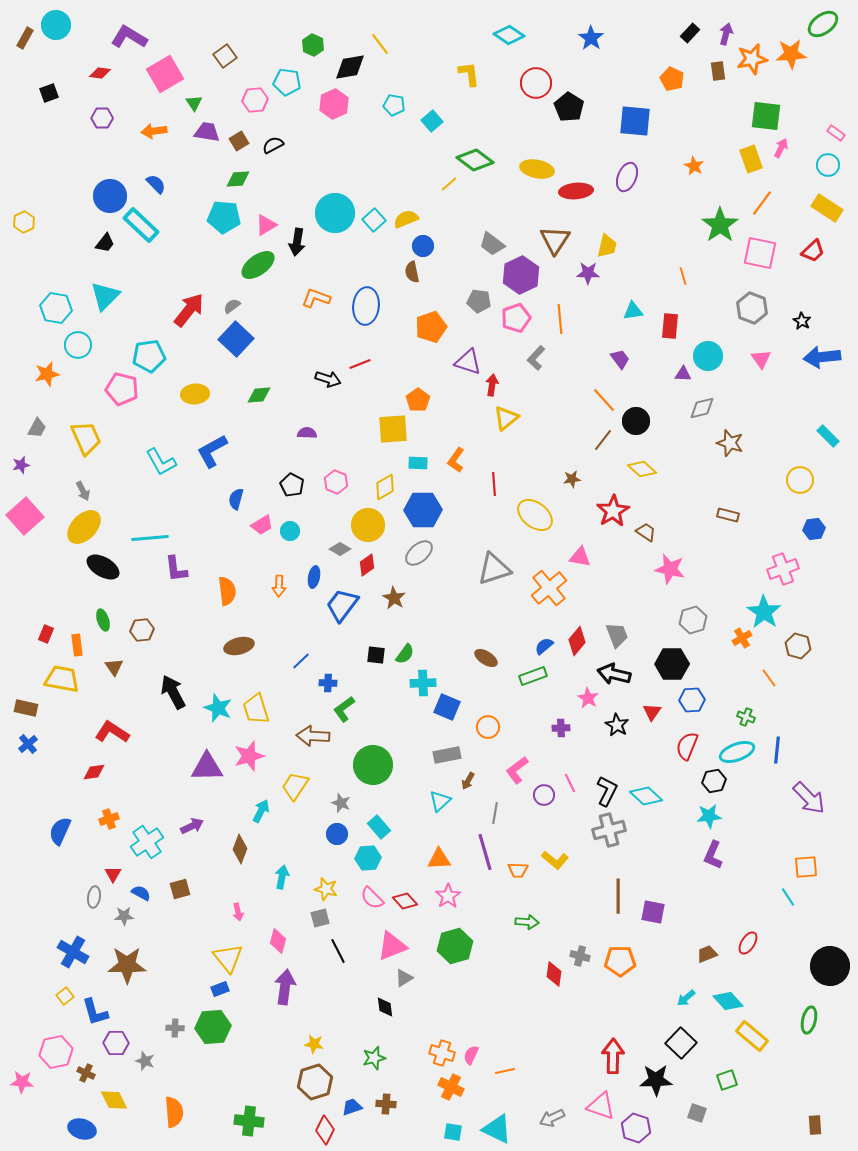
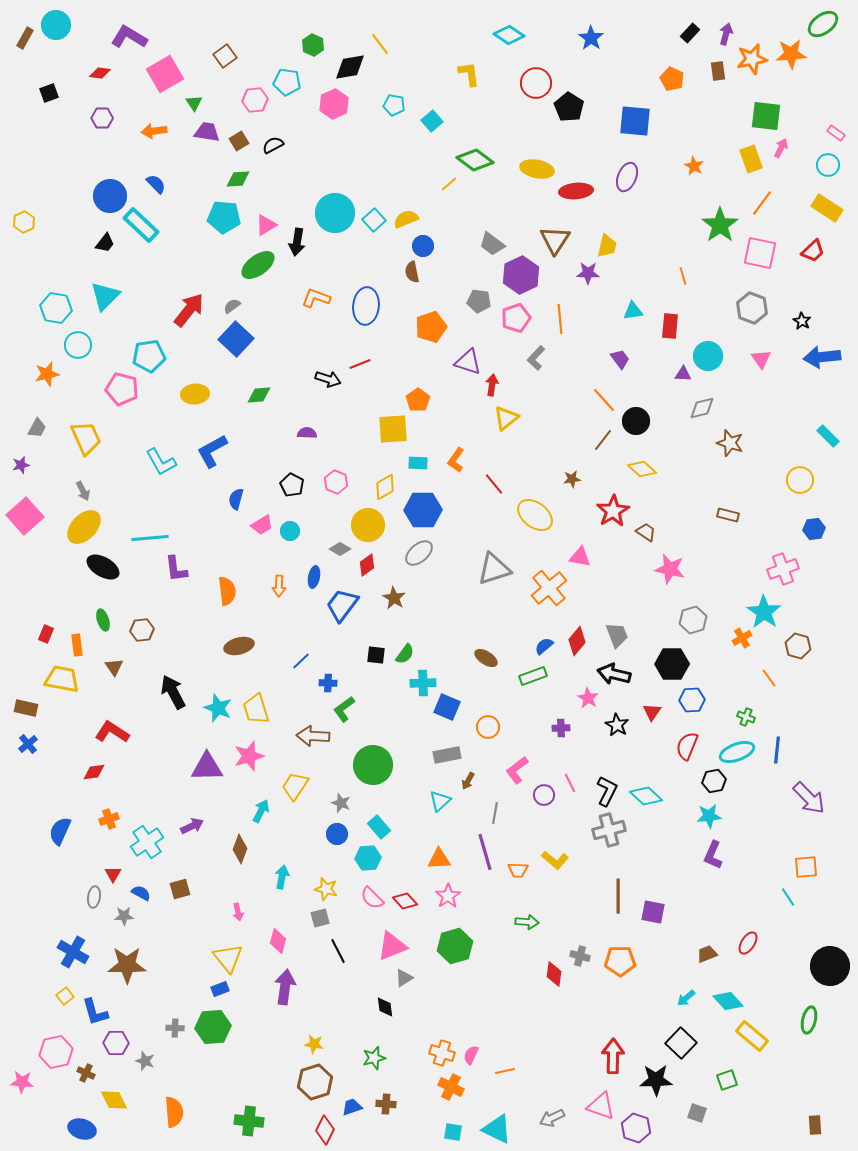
red line at (494, 484): rotated 35 degrees counterclockwise
